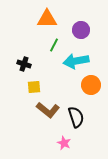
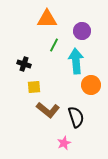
purple circle: moved 1 px right, 1 px down
cyan arrow: rotated 95 degrees clockwise
pink star: rotated 24 degrees clockwise
